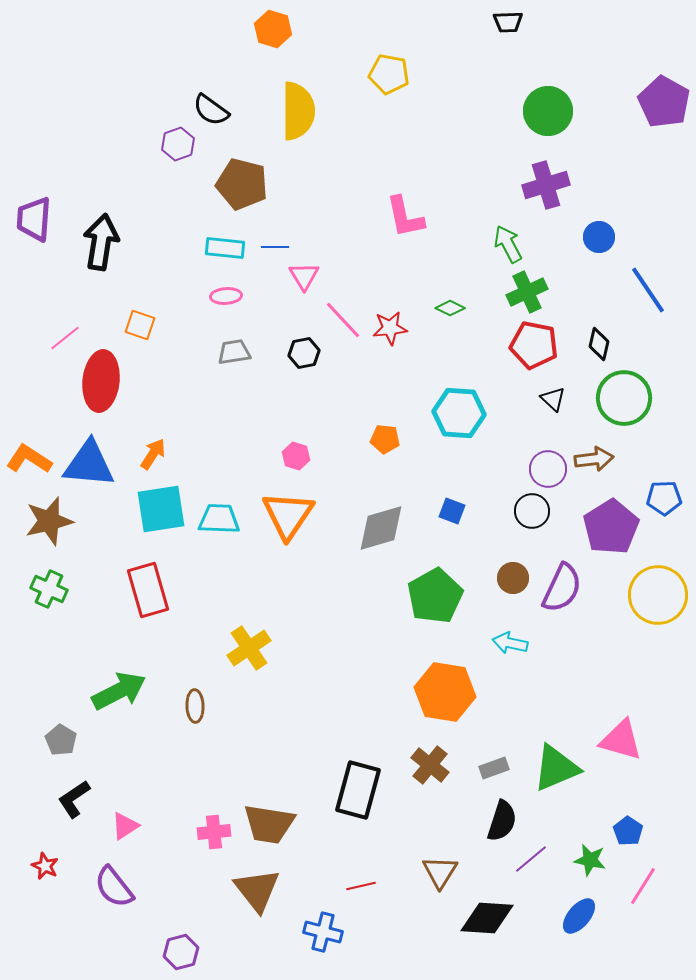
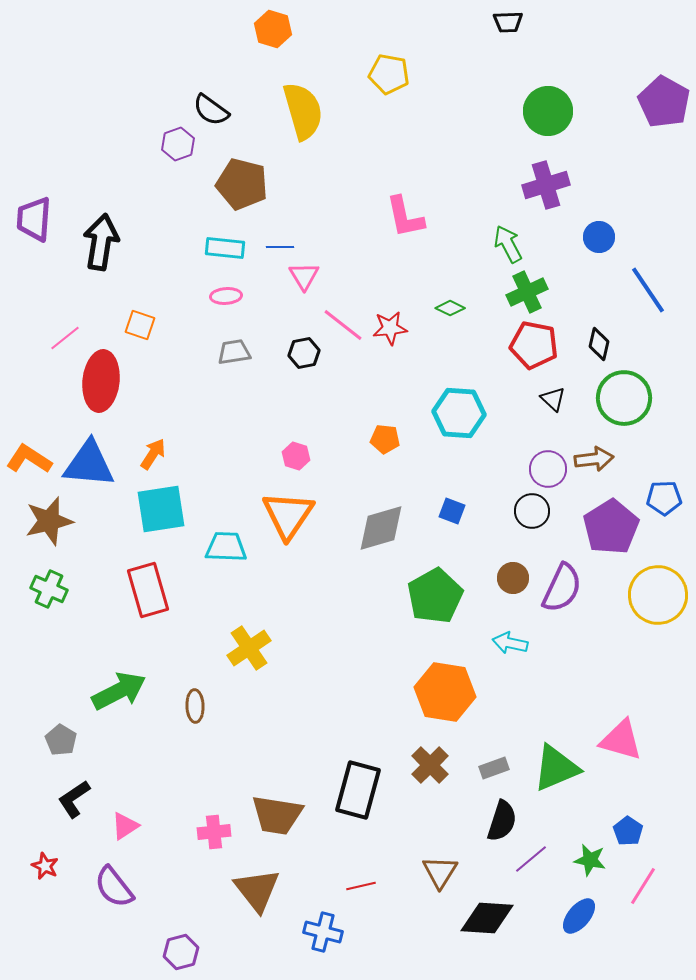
yellow semicircle at (298, 111): moved 5 px right; rotated 16 degrees counterclockwise
blue line at (275, 247): moved 5 px right
pink line at (343, 320): moved 5 px down; rotated 9 degrees counterclockwise
cyan trapezoid at (219, 519): moved 7 px right, 28 px down
brown cross at (430, 765): rotated 6 degrees clockwise
brown trapezoid at (269, 824): moved 8 px right, 9 px up
